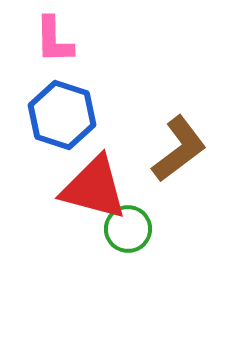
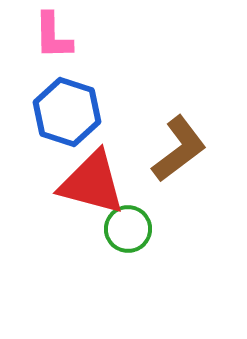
pink L-shape: moved 1 px left, 4 px up
blue hexagon: moved 5 px right, 3 px up
red triangle: moved 2 px left, 5 px up
